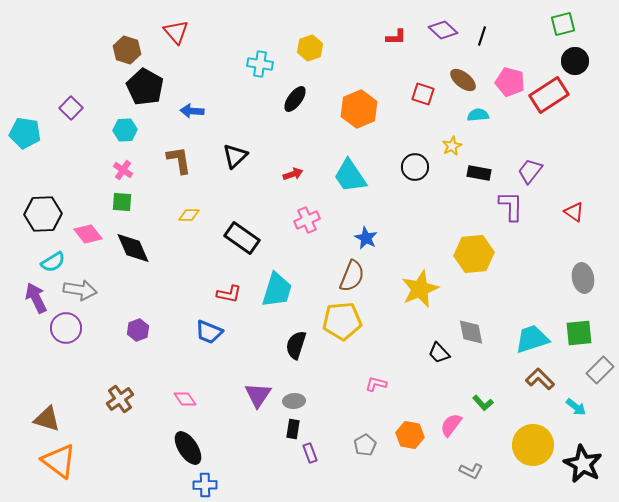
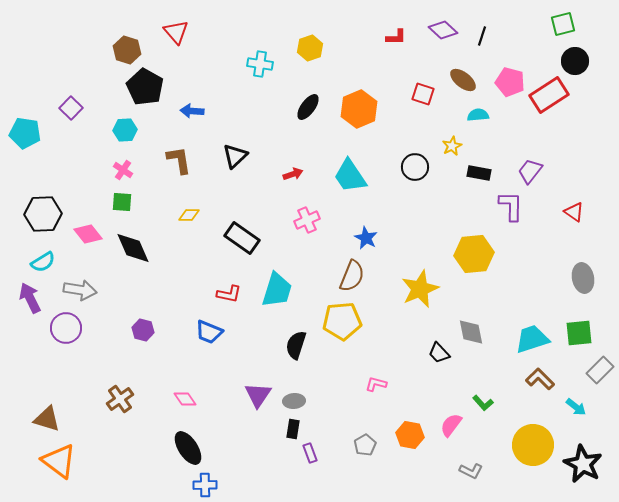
black ellipse at (295, 99): moved 13 px right, 8 px down
cyan semicircle at (53, 262): moved 10 px left
purple arrow at (36, 298): moved 6 px left
purple hexagon at (138, 330): moved 5 px right; rotated 25 degrees counterclockwise
